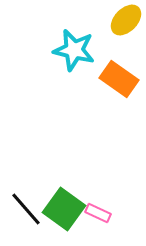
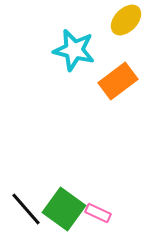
orange rectangle: moved 1 px left, 2 px down; rotated 72 degrees counterclockwise
